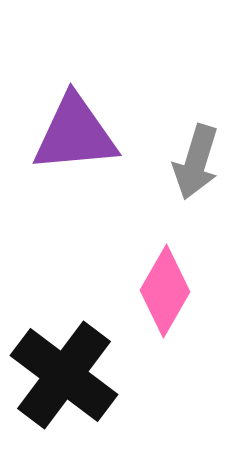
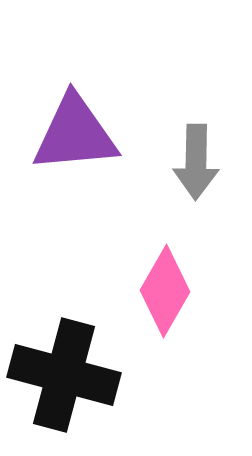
gray arrow: rotated 16 degrees counterclockwise
black cross: rotated 22 degrees counterclockwise
